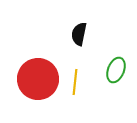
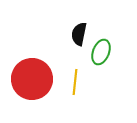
green ellipse: moved 15 px left, 18 px up
red circle: moved 6 px left
